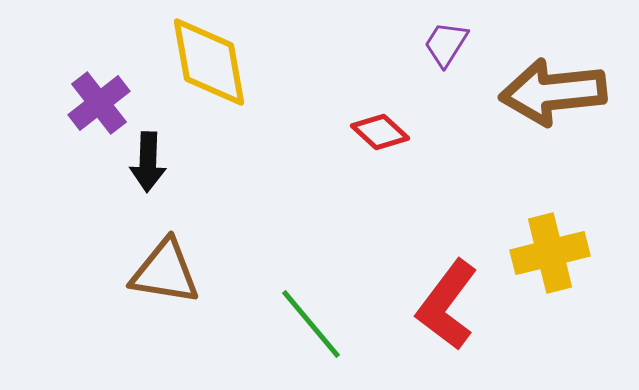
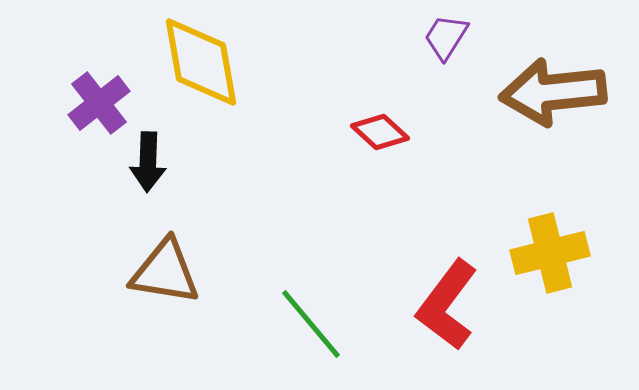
purple trapezoid: moved 7 px up
yellow diamond: moved 8 px left
